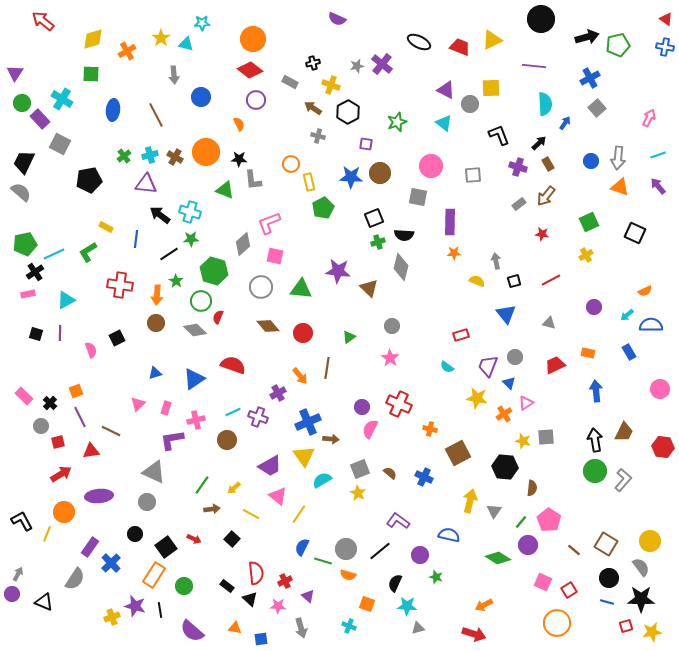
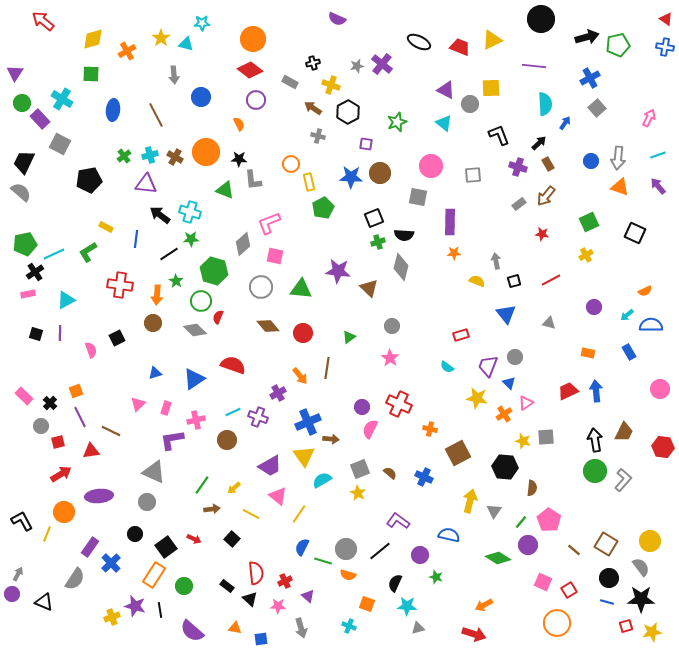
brown circle at (156, 323): moved 3 px left
red trapezoid at (555, 365): moved 13 px right, 26 px down
